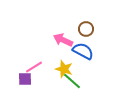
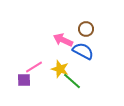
yellow star: moved 4 px left
purple square: moved 1 px left, 1 px down
